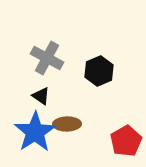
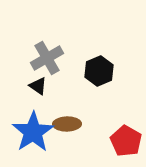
gray cross: rotated 32 degrees clockwise
black triangle: moved 3 px left, 10 px up
blue star: moved 2 px left
red pentagon: rotated 12 degrees counterclockwise
